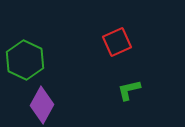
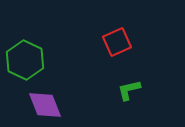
purple diamond: moved 3 px right; rotated 51 degrees counterclockwise
